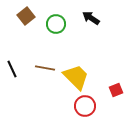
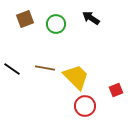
brown square: moved 1 px left, 3 px down; rotated 18 degrees clockwise
black line: rotated 30 degrees counterclockwise
